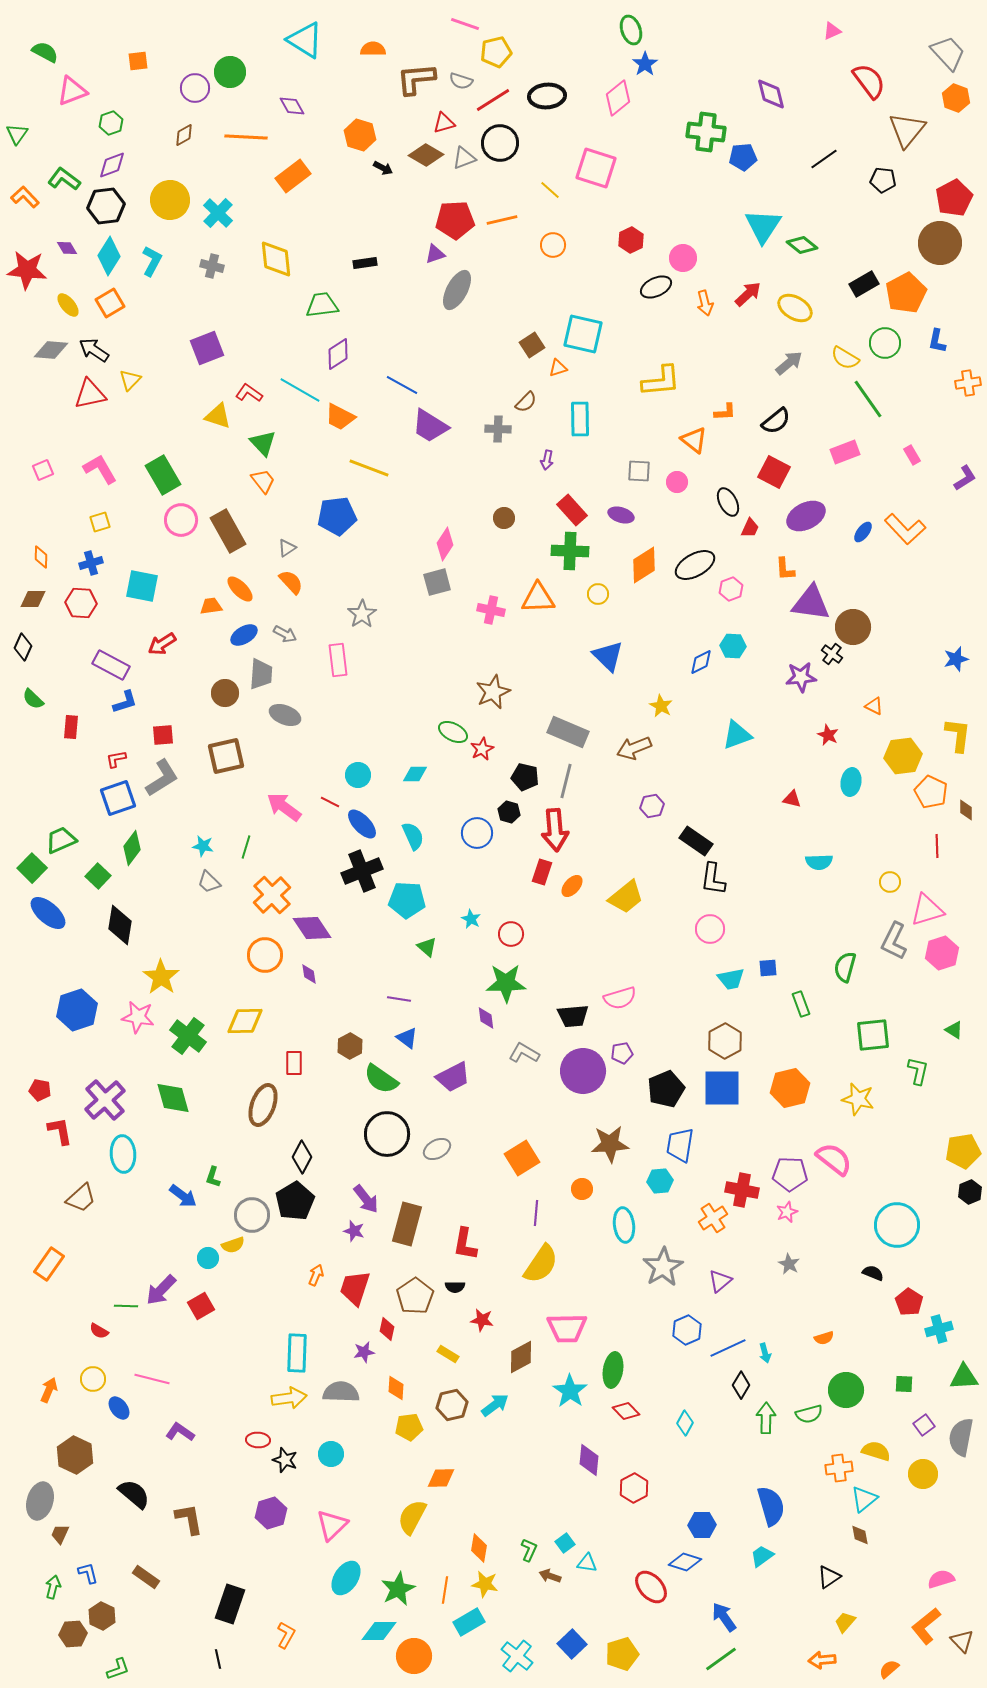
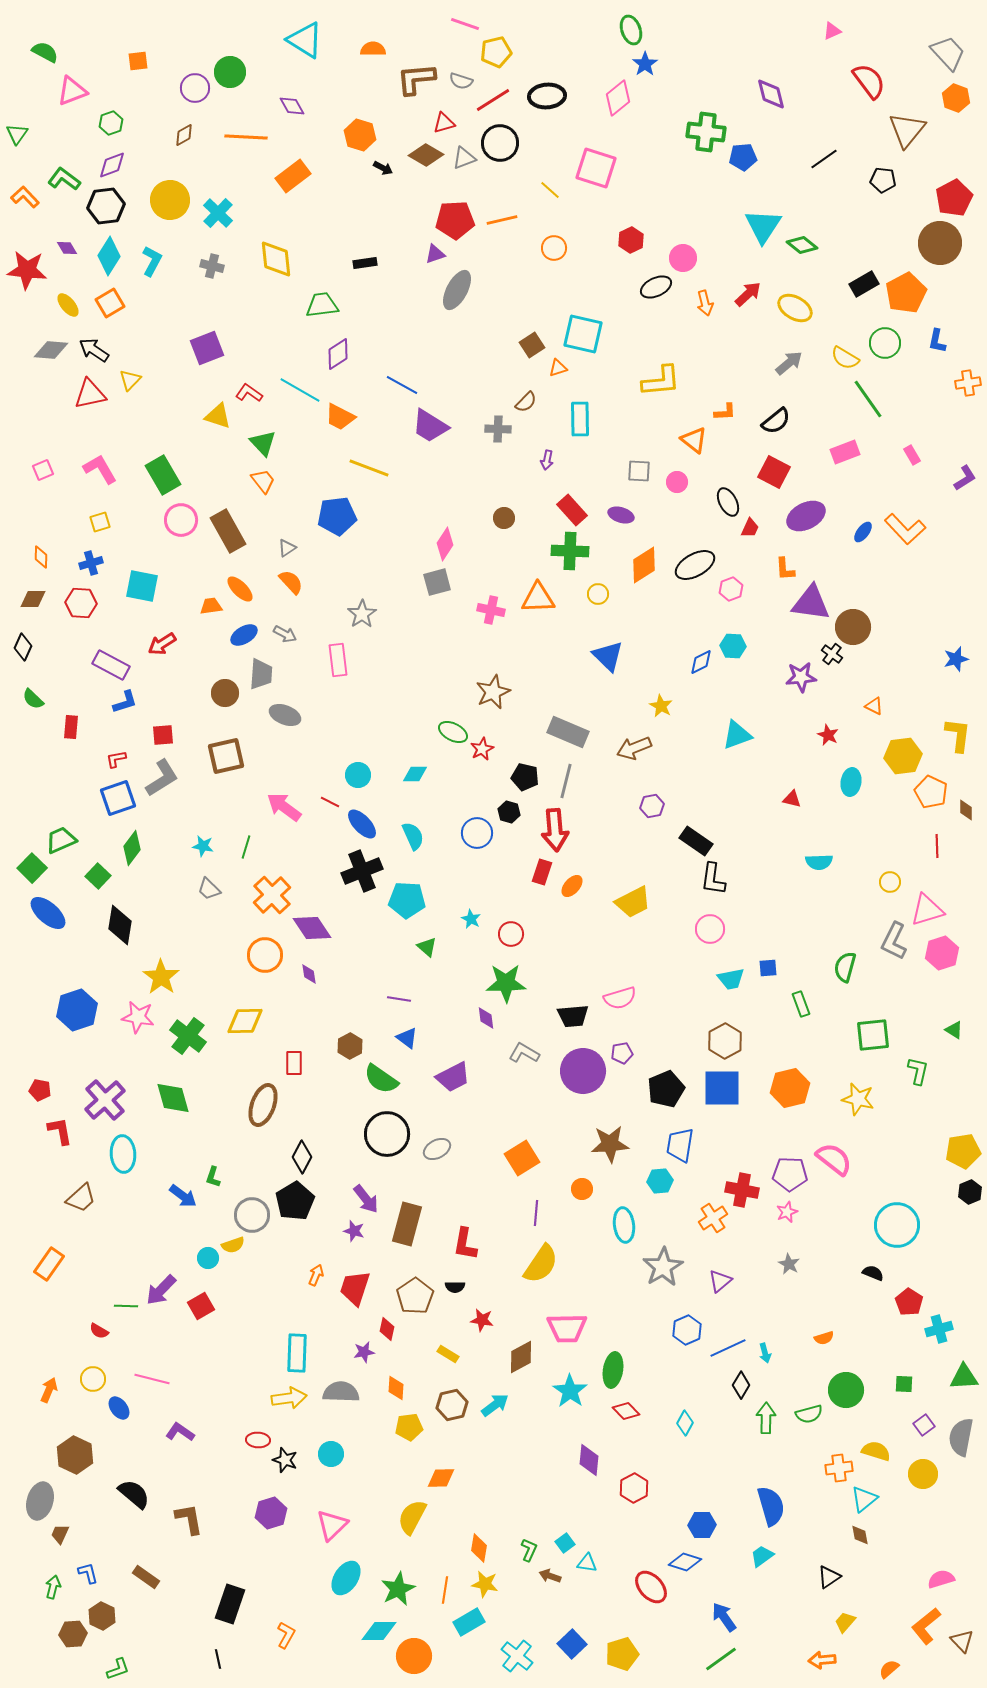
orange circle at (553, 245): moved 1 px right, 3 px down
gray trapezoid at (209, 882): moved 7 px down
yellow trapezoid at (626, 897): moved 7 px right, 5 px down; rotated 12 degrees clockwise
